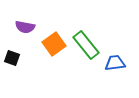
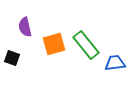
purple semicircle: rotated 66 degrees clockwise
orange square: rotated 20 degrees clockwise
